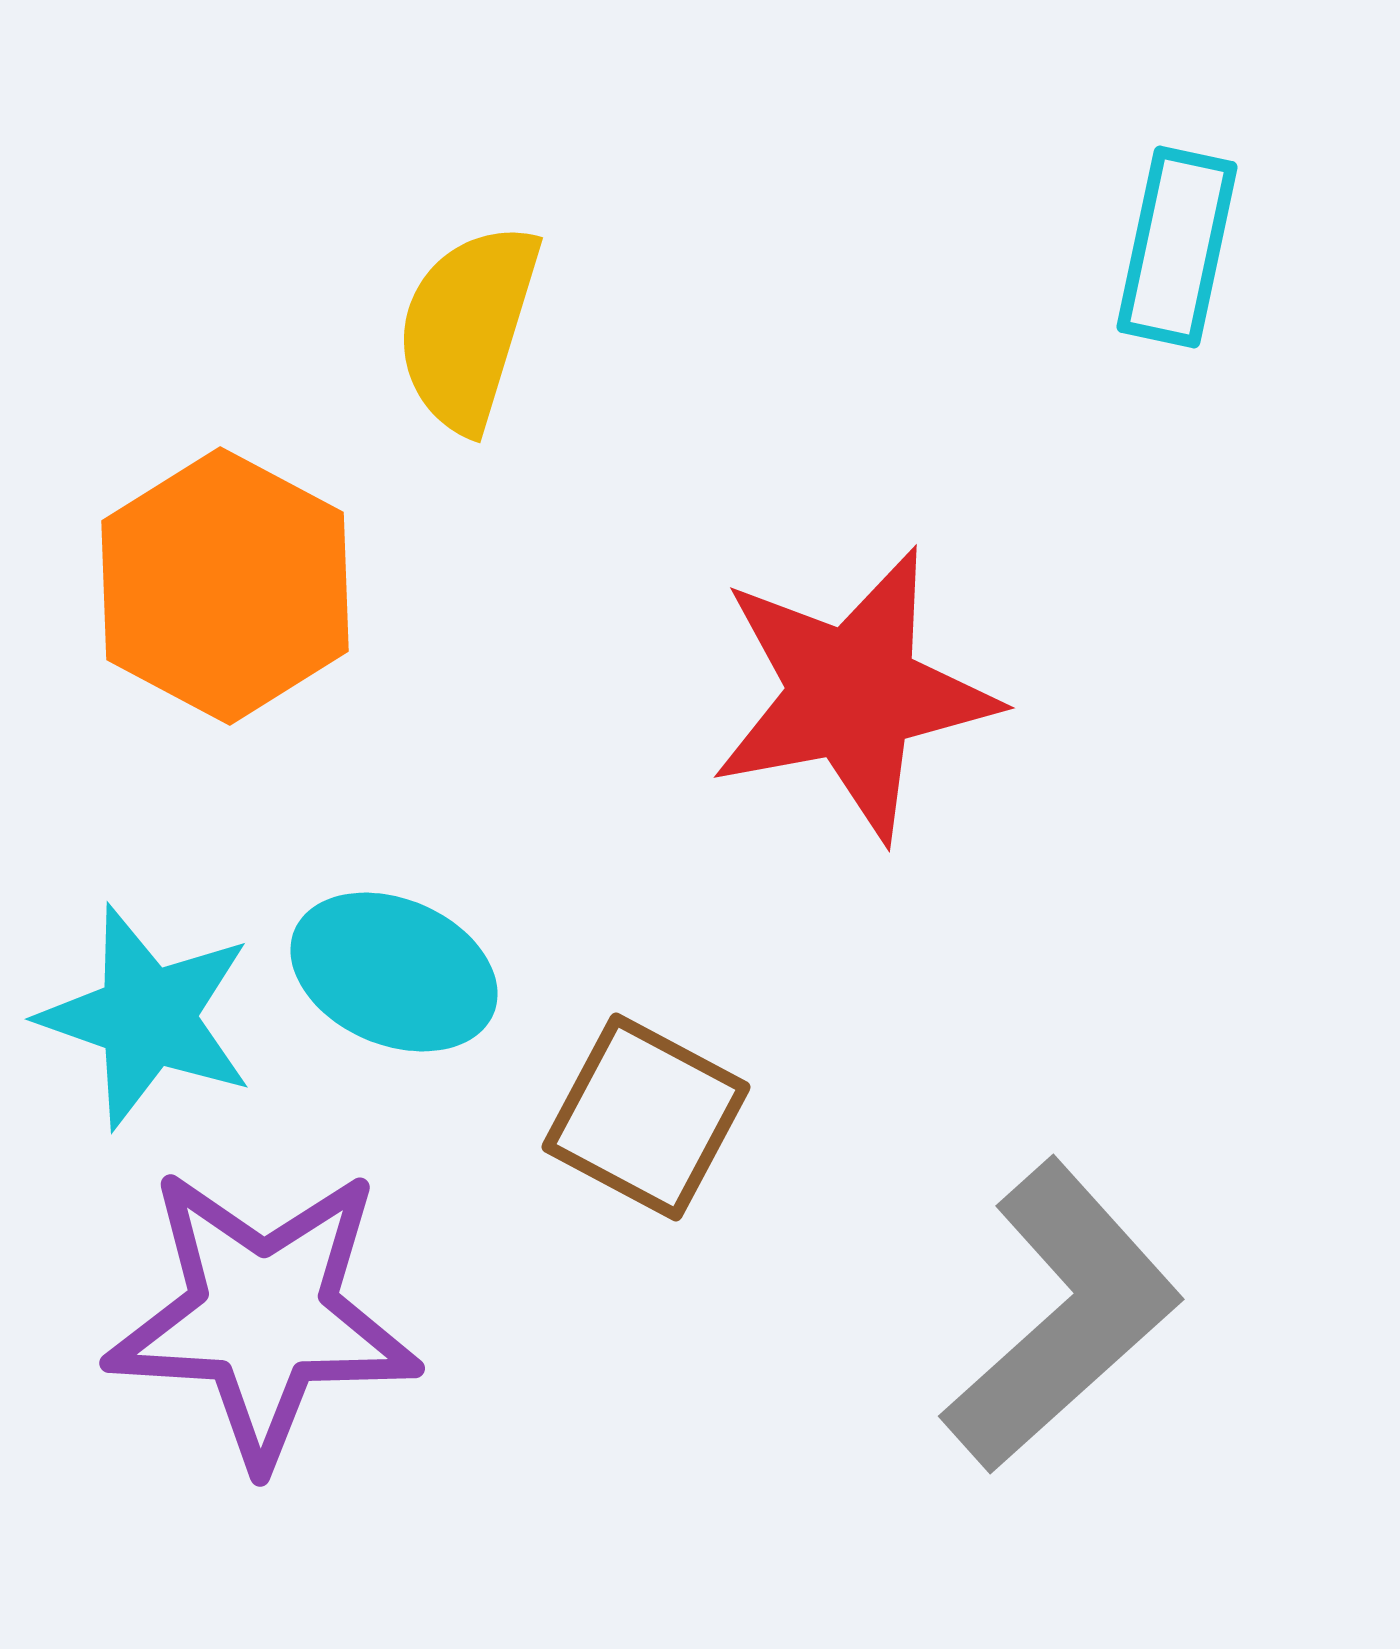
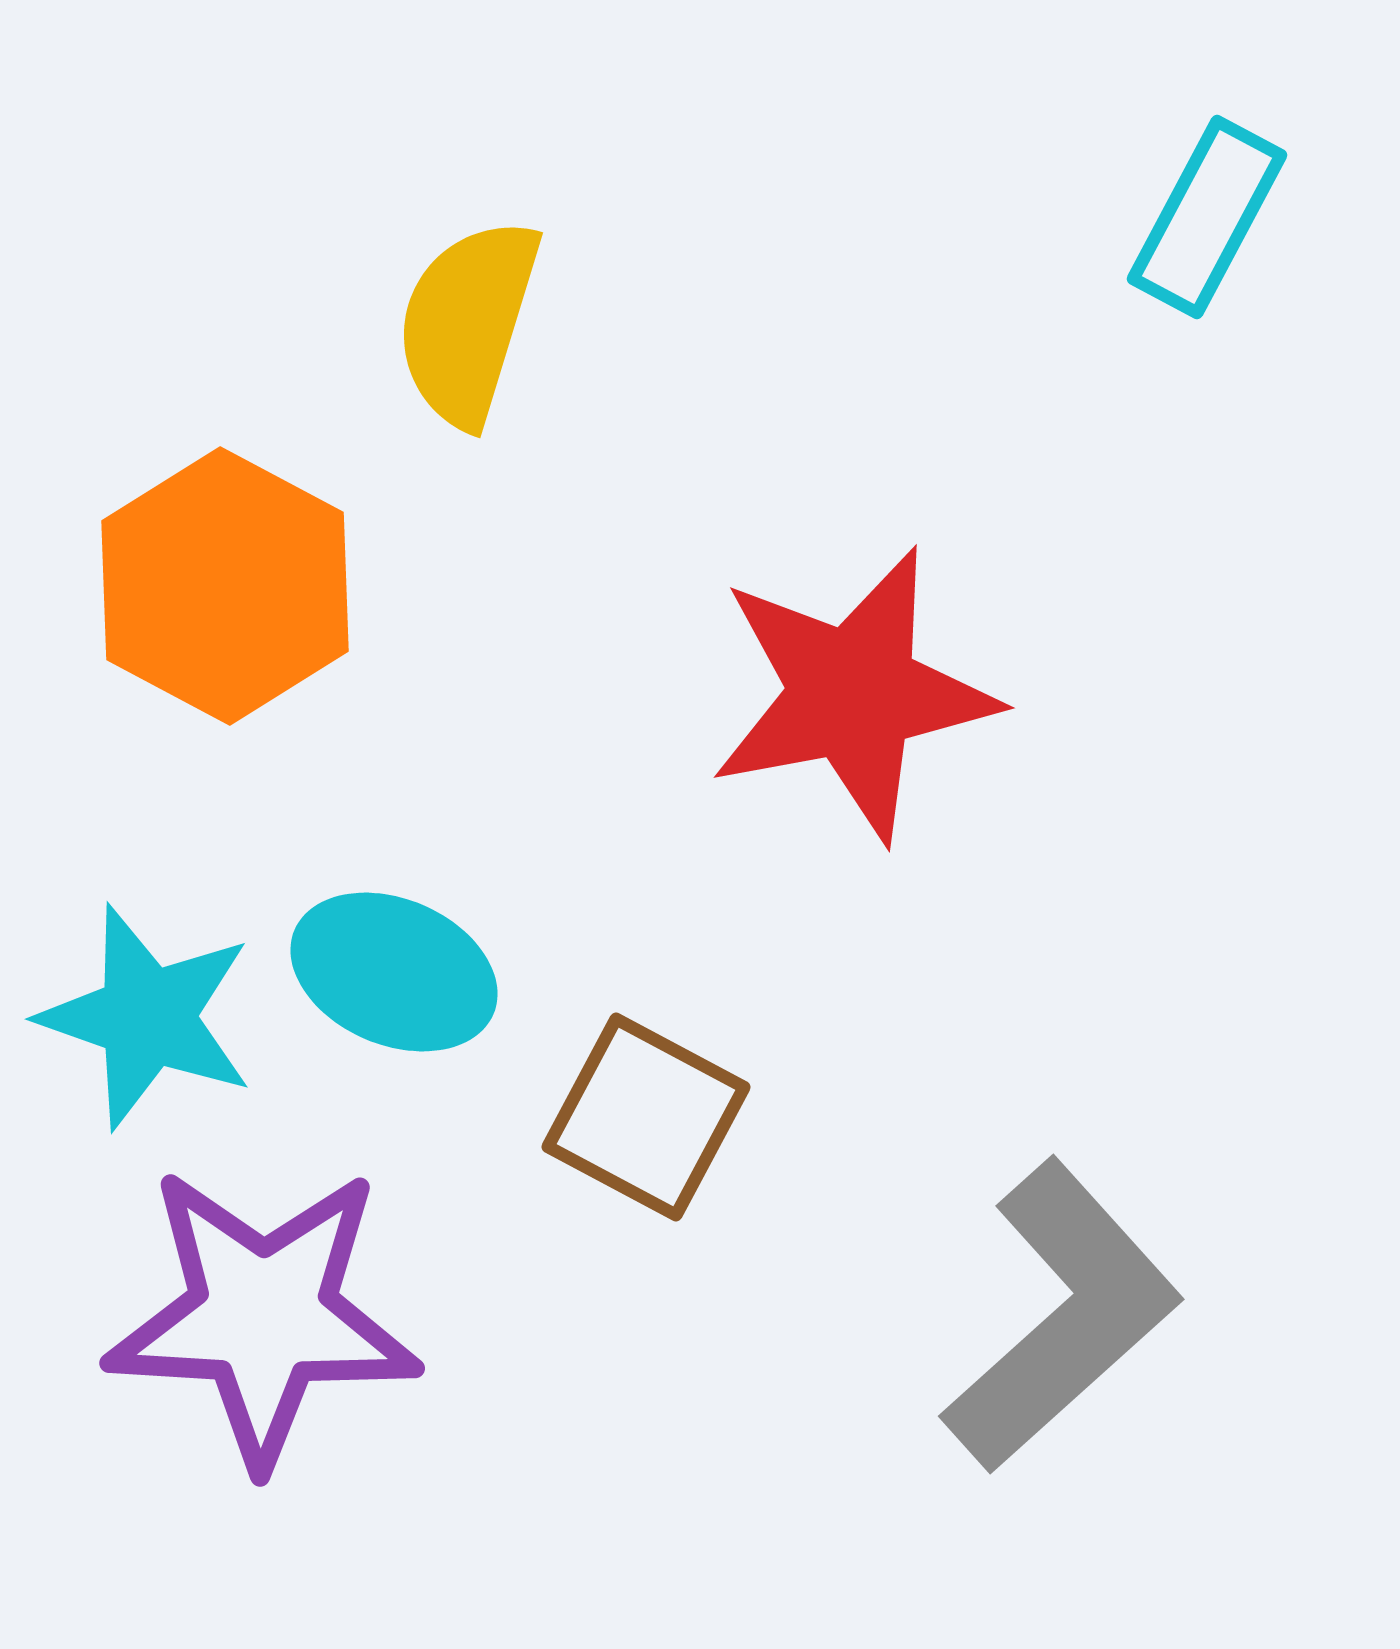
cyan rectangle: moved 30 px right, 30 px up; rotated 16 degrees clockwise
yellow semicircle: moved 5 px up
